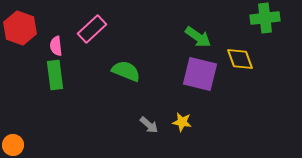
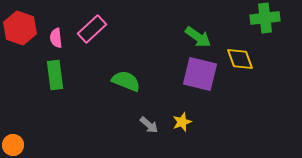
pink semicircle: moved 8 px up
green semicircle: moved 10 px down
yellow star: rotated 30 degrees counterclockwise
